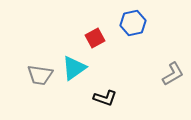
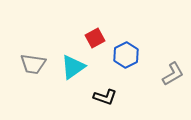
blue hexagon: moved 7 px left, 32 px down; rotated 15 degrees counterclockwise
cyan triangle: moved 1 px left, 1 px up
gray trapezoid: moved 7 px left, 11 px up
black L-shape: moved 1 px up
